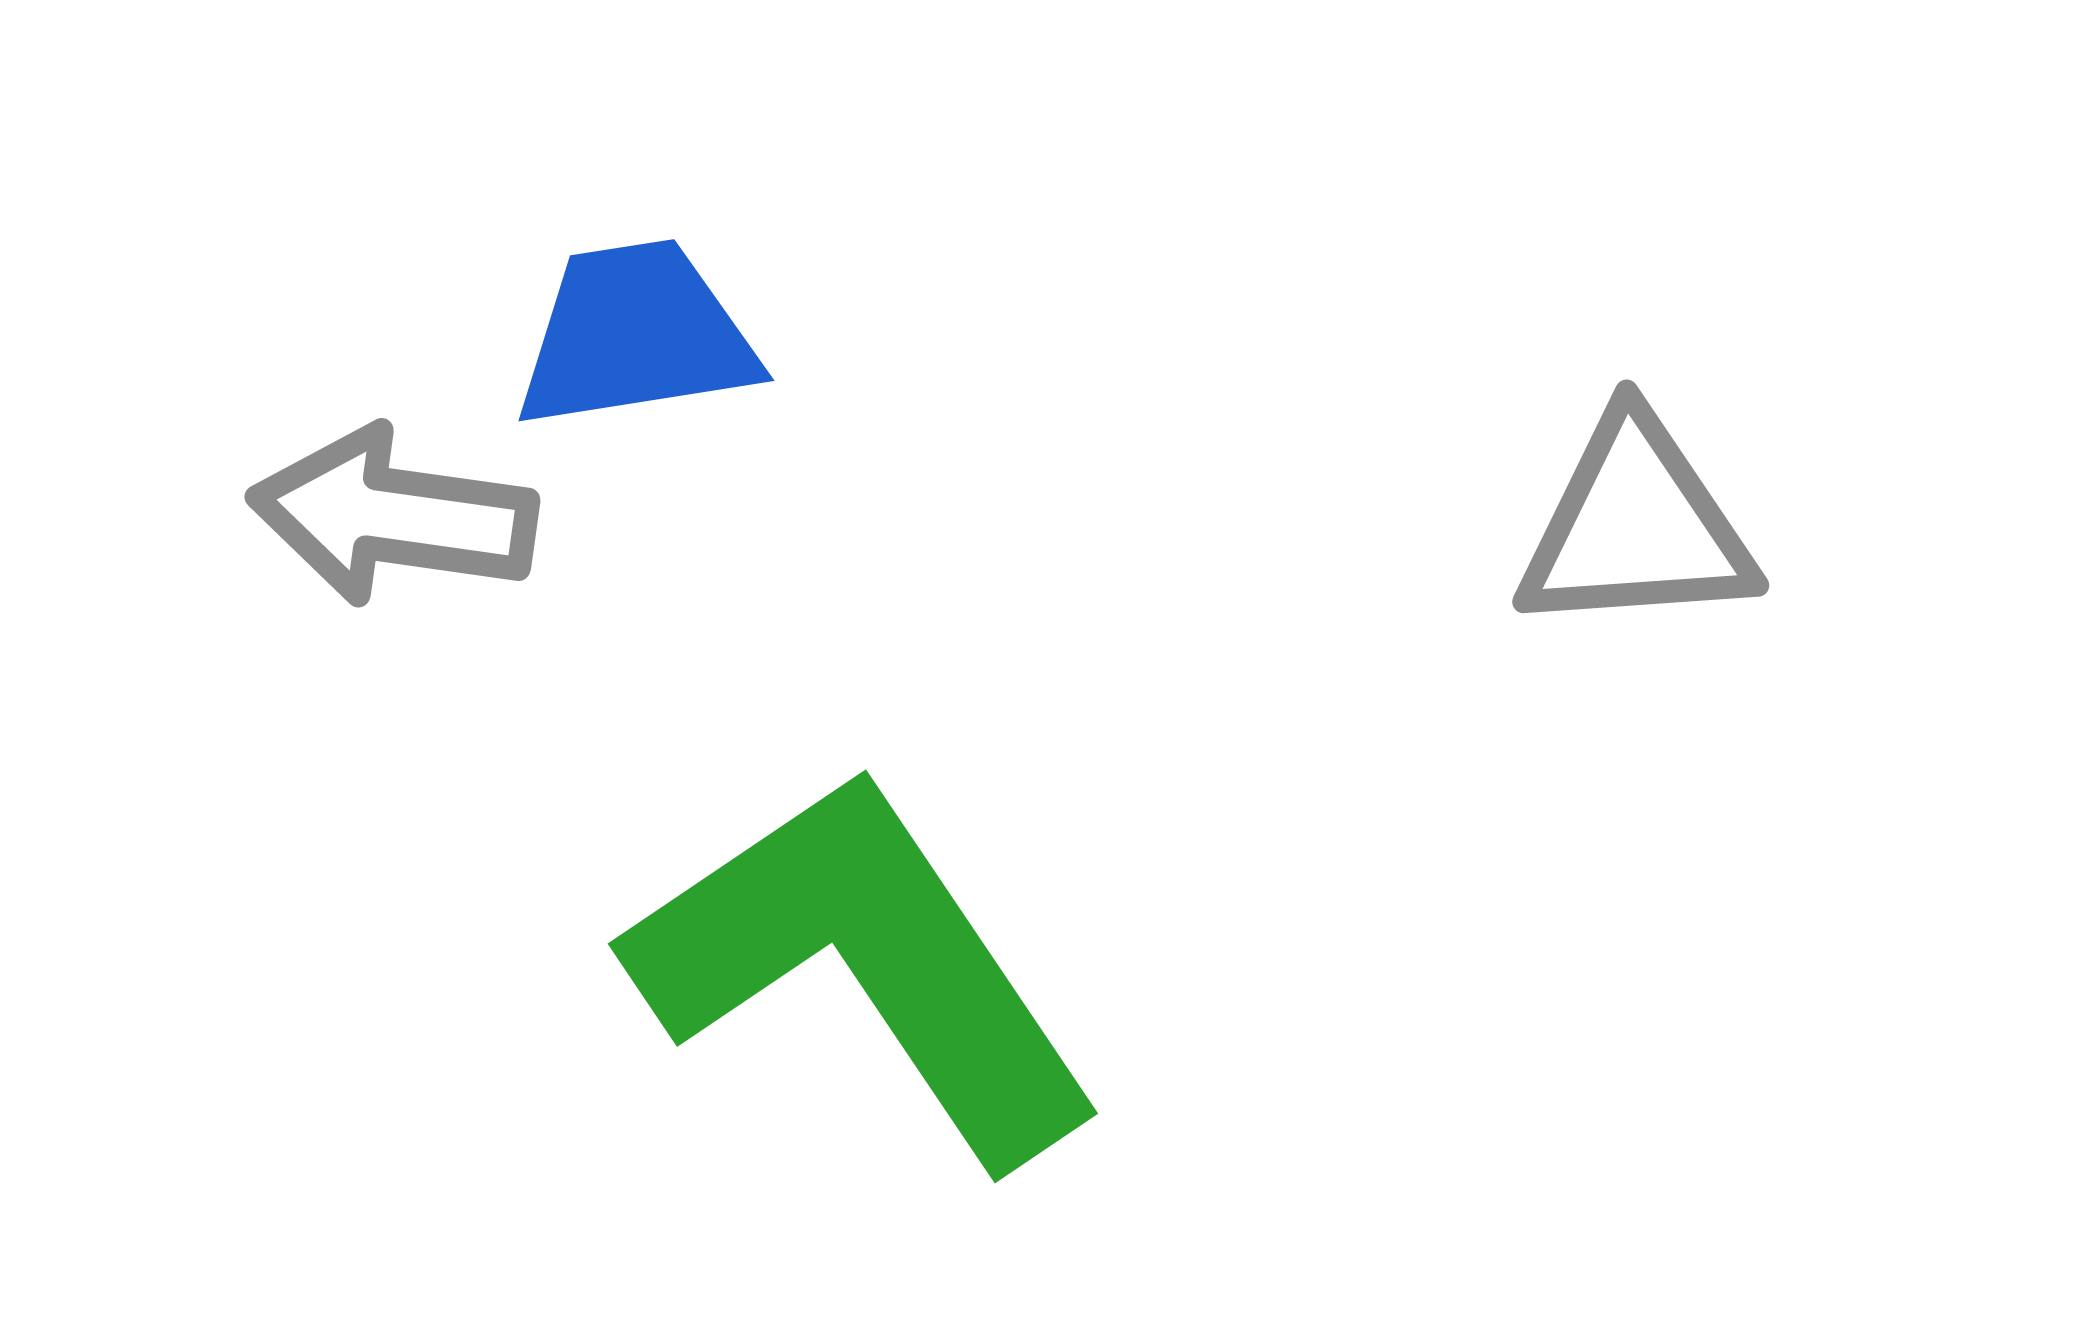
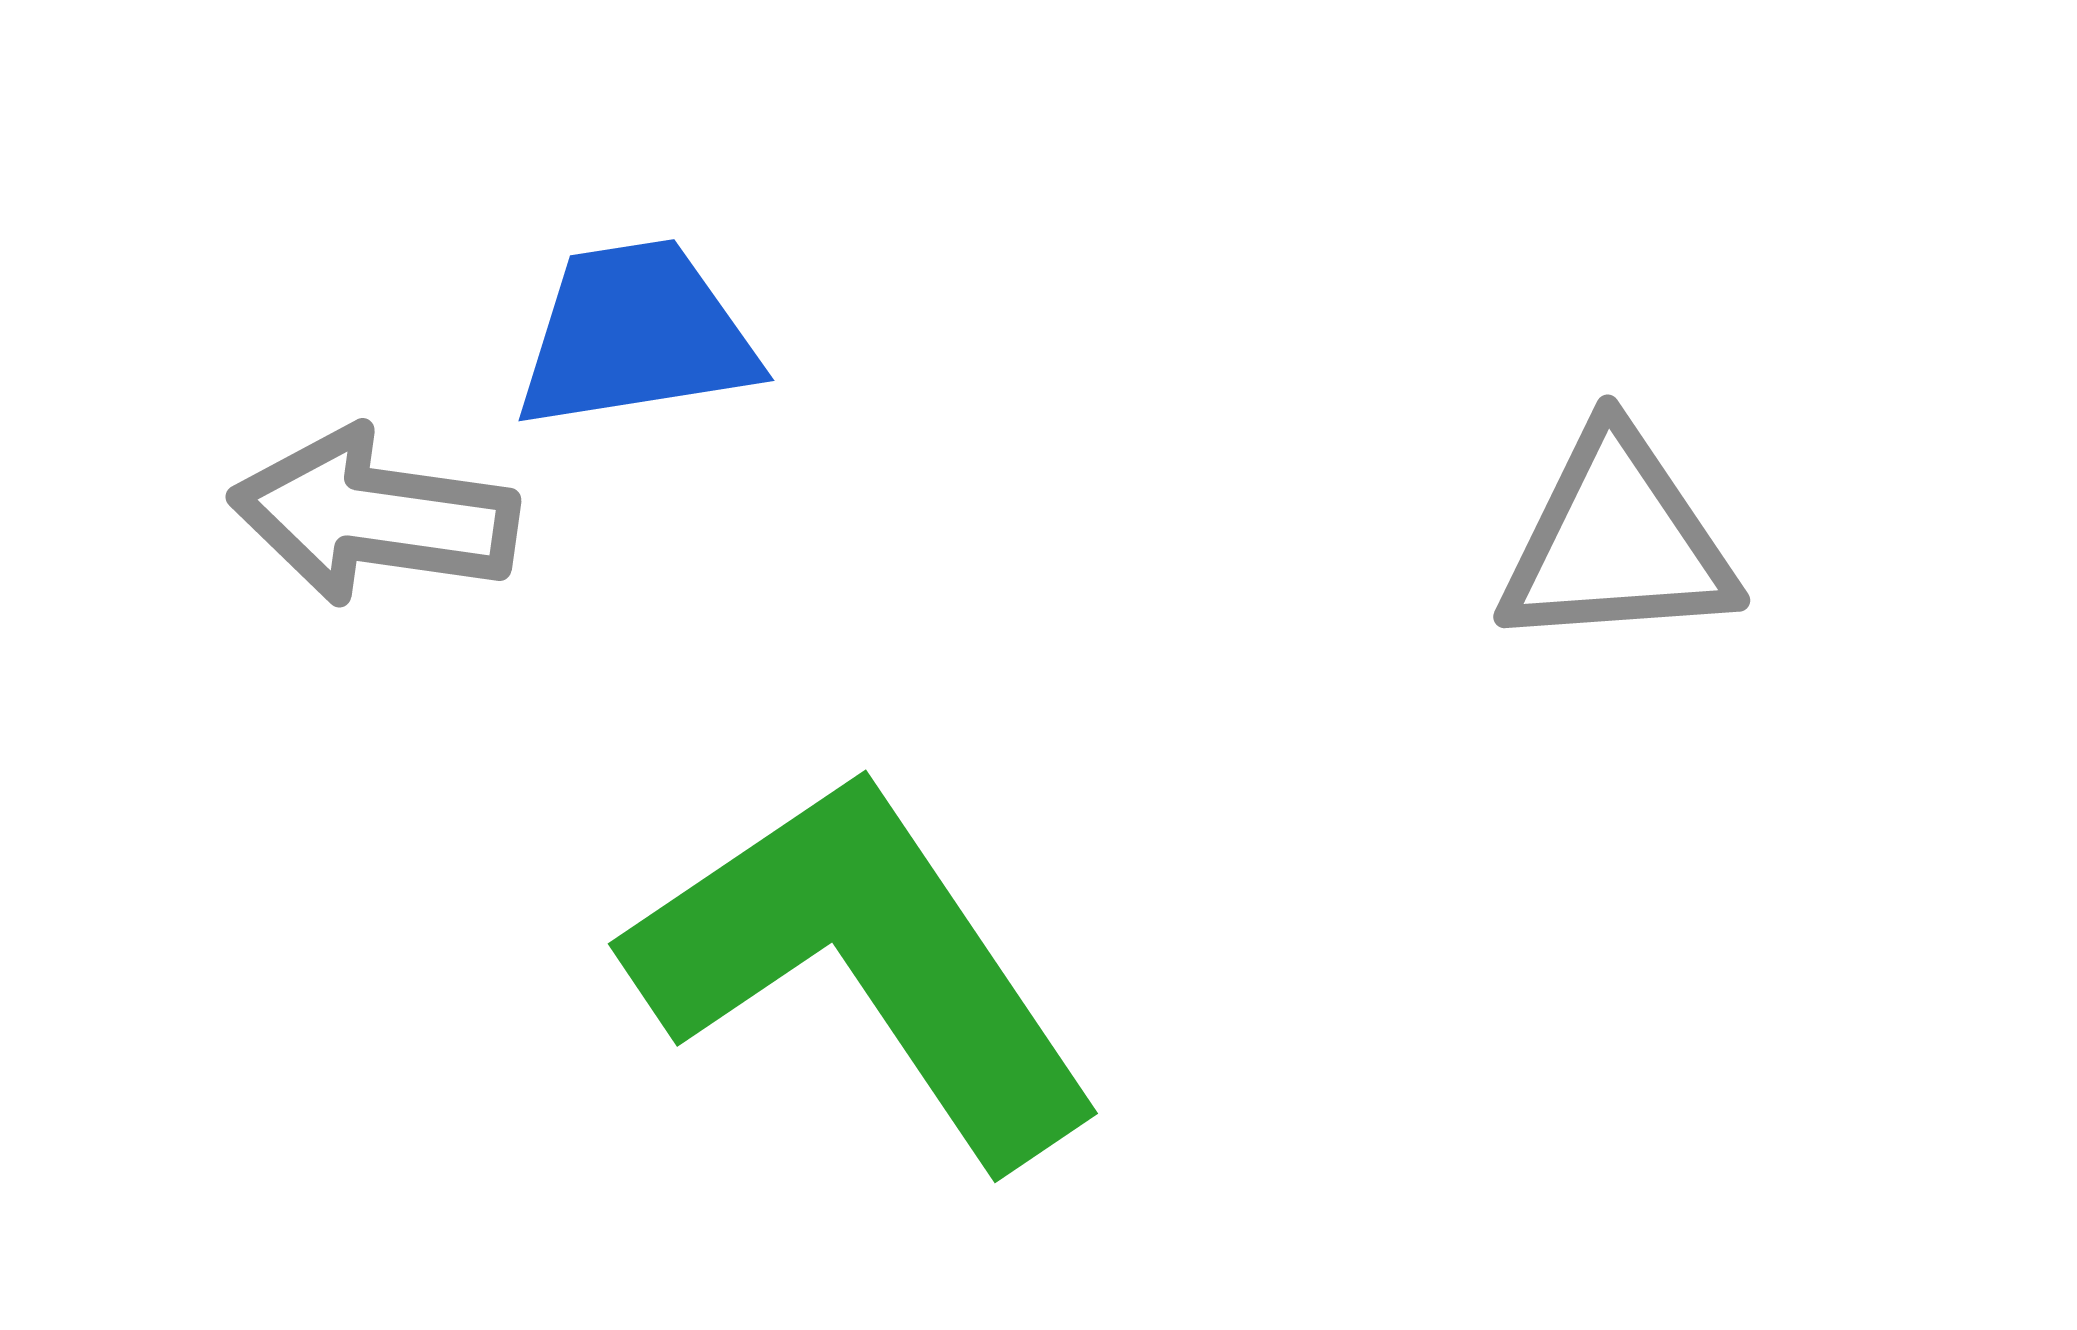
gray arrow: moved 19 px left
gray triangle: moved 19 px left, 15 px down
